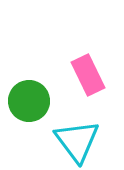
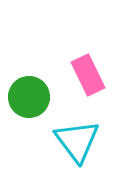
green circle: moved 4 px up
